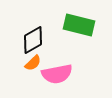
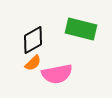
green rectangle: moved 2 px right, 4 px down
